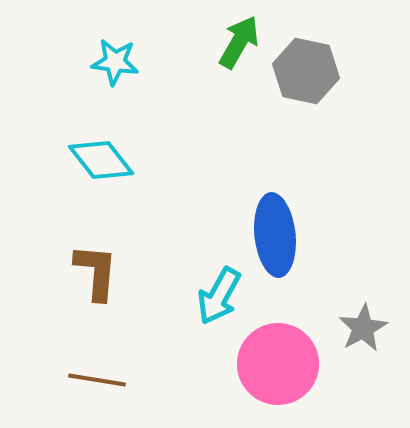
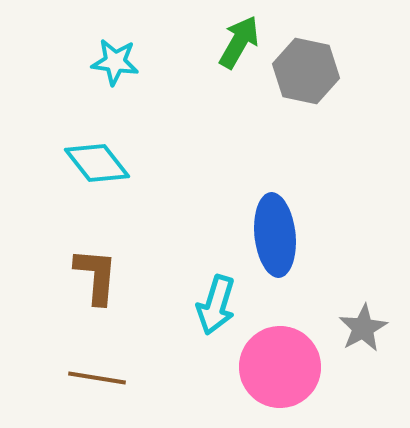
cyan diamond: moved 4 px left, 3 px down
brown L-shape: moved 4 px down
cyan arrow: moved 3 px left, 9 px down; rotated 12 degrees counterclockwise
pink circle: moved 2 px right, 3 px down
brown line: moved 2 px up
